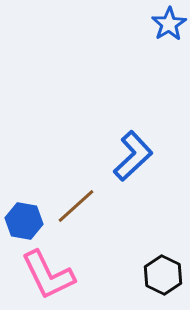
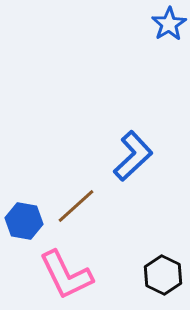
pink L-shape: moved 18 px right
